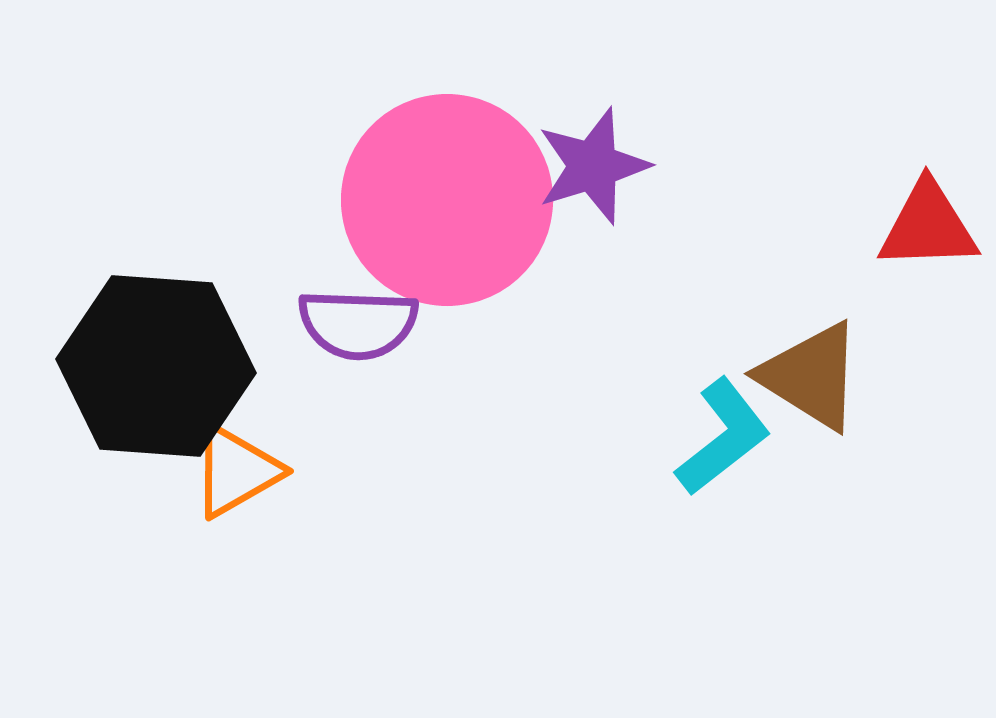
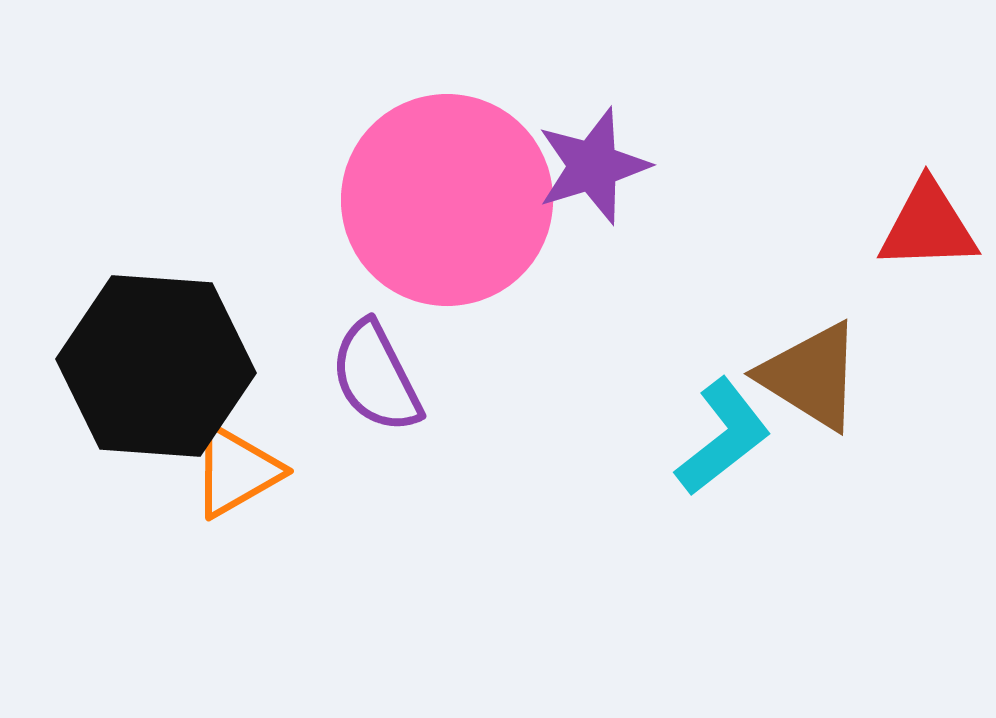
purple semicircle: moved 18 px right, 53 px down; rotated 61 degrees clockwise
